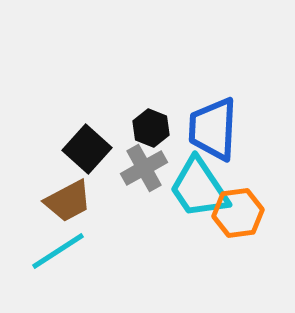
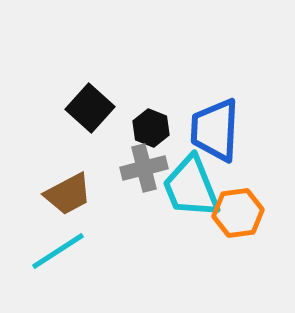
blue trapezoid: moved 2 px right, 1 px down
black square: moved 3 px right, 41 px up
gray cross: rotated 15 degrees clockwise
cyan trapezoid: moved 8 px left, 1 px up; rotated 12 degrees clockwise
brown trapezoid: moved 7 px up
